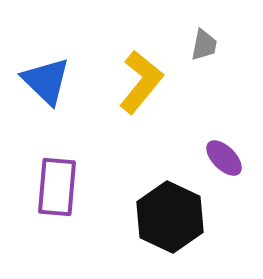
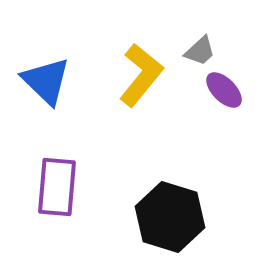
gray trapezoid: moved 4 px left, 6 px down; rotated 36 degrees clockwise
yellow L-shape: moved 7 px up
purple ellipse: moved 68 px up
black hexagon: rotated 8 degrees counterclockwise
